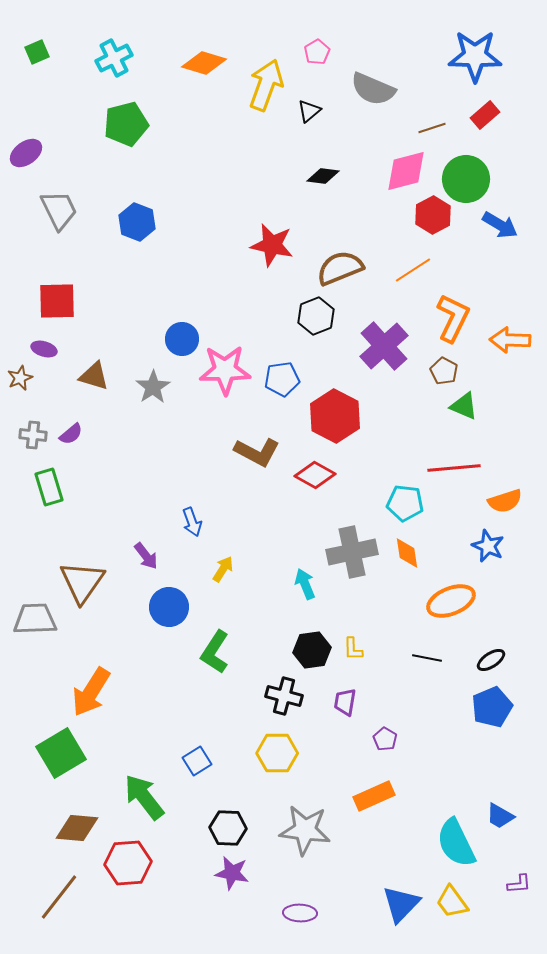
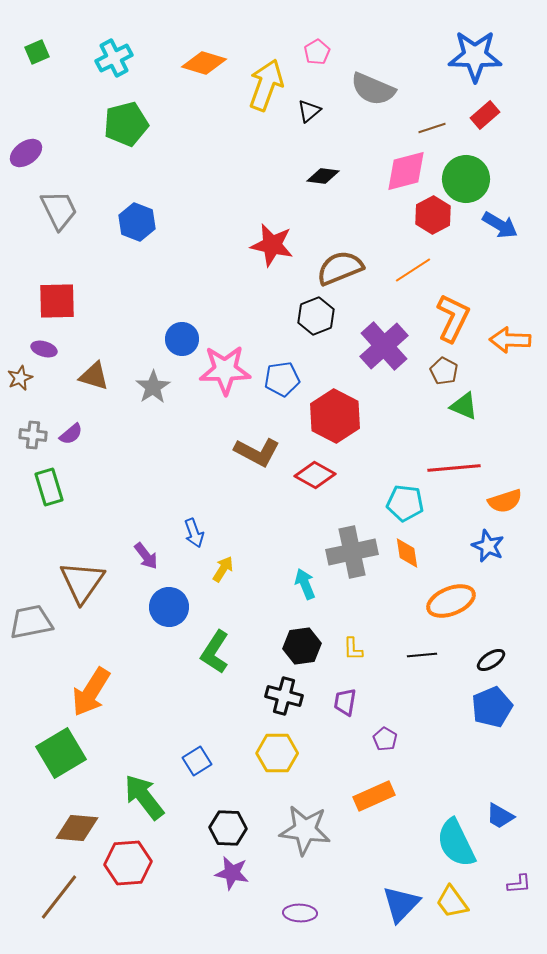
blue arrow at (192, 522): moved 2 px right, 11 px down
gray trapezoid at (35, 619): moved 4 px left, 3 px down; rotated 9 degrees counterclockwise
black hexagon at (312, 650): moved 10 px left, 4 px up
black line at (427, 658): moved 5 px left, 3 px up; rotated 16 degrees counterclockwise
